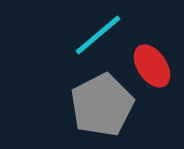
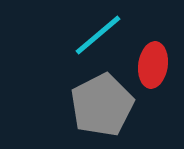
red ellipse: moved 1 px right, 1 px up; rotated 42 degrees clockwise
